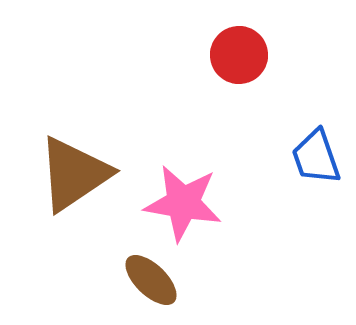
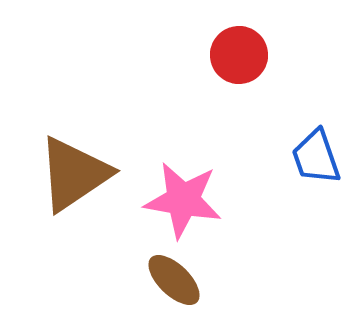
pink star: moved 3 px up
brown ellipse: moved 23 px right
